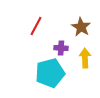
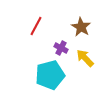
purple cross: rotated 24 degrees clockwise
yellow arrow: rotated 42 degrees counterclockwise
cyan pentagon: moved 2 px down
